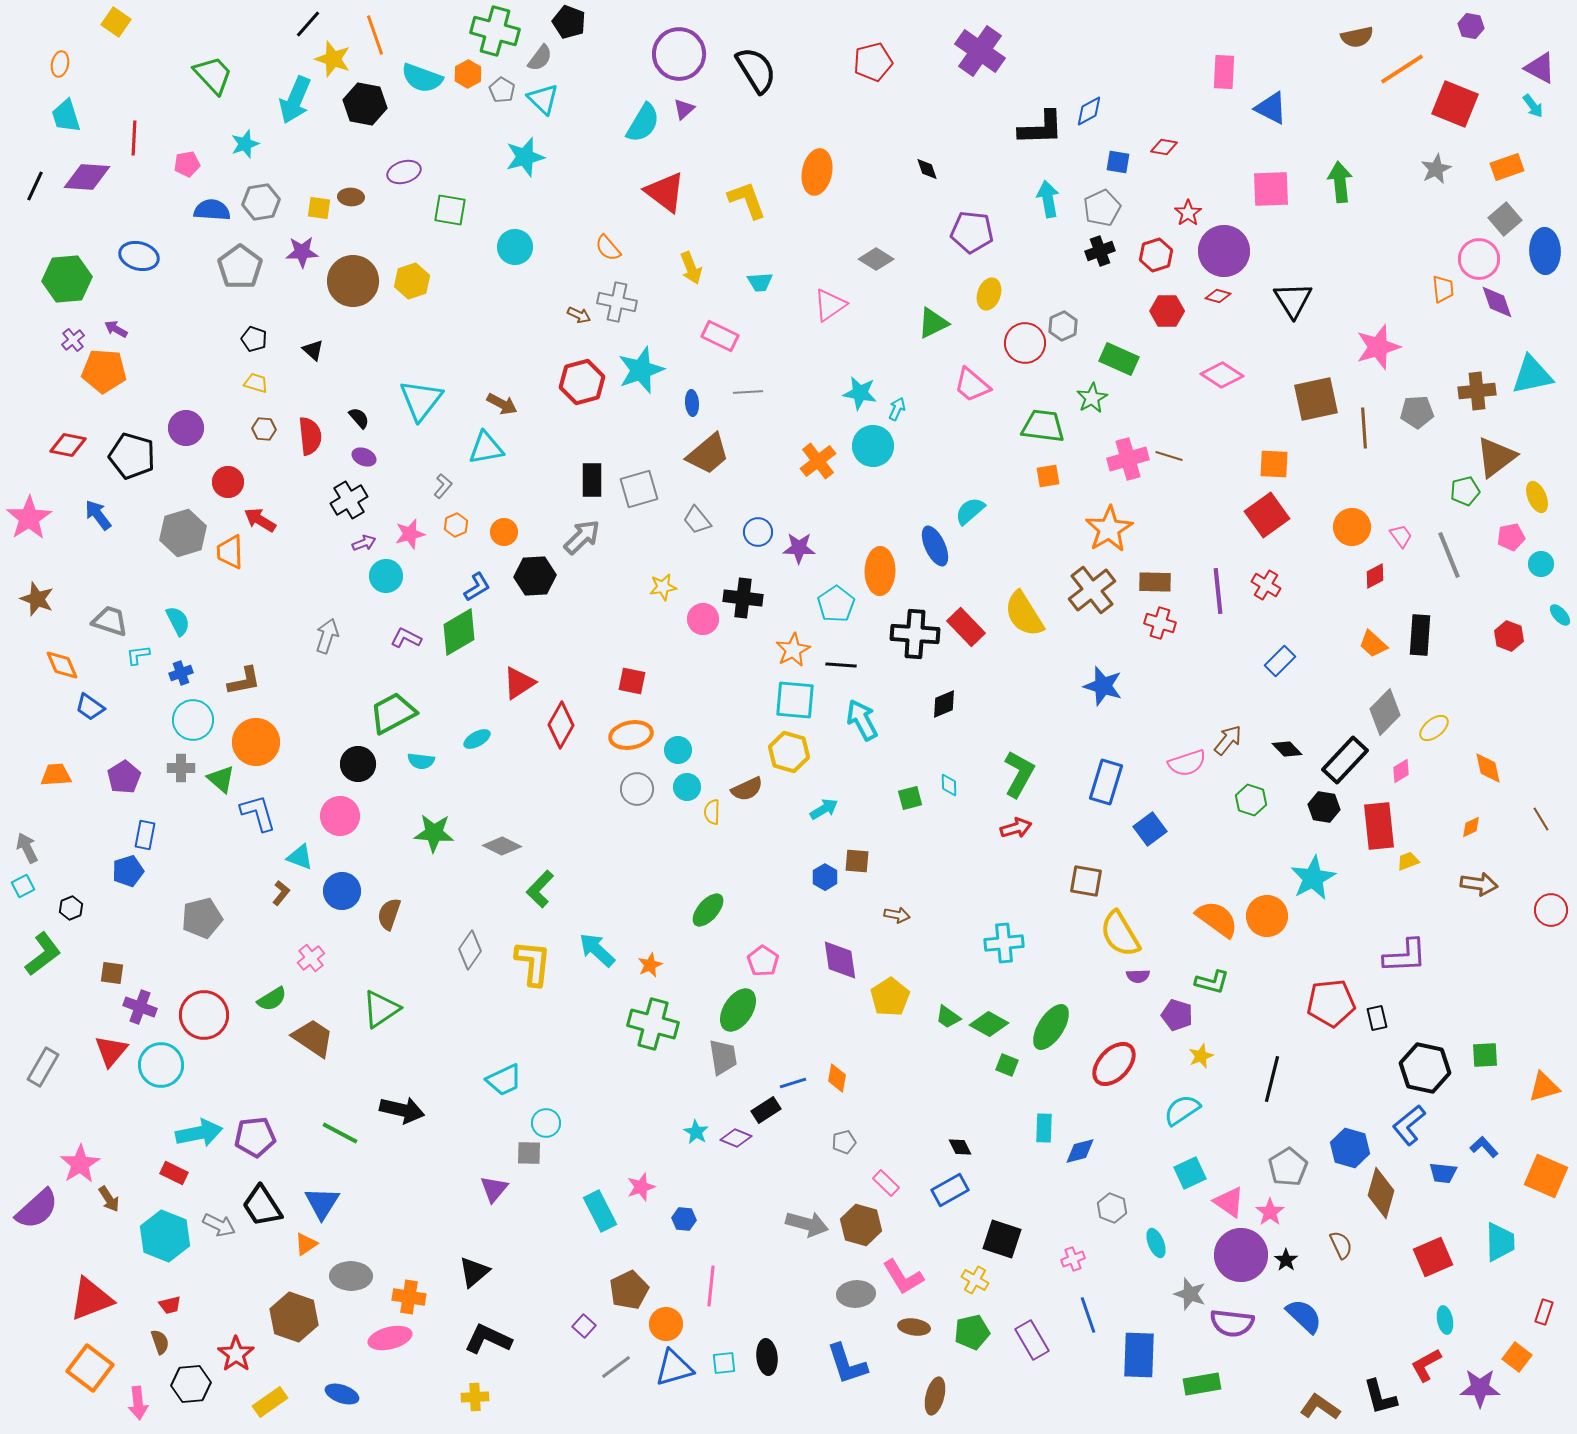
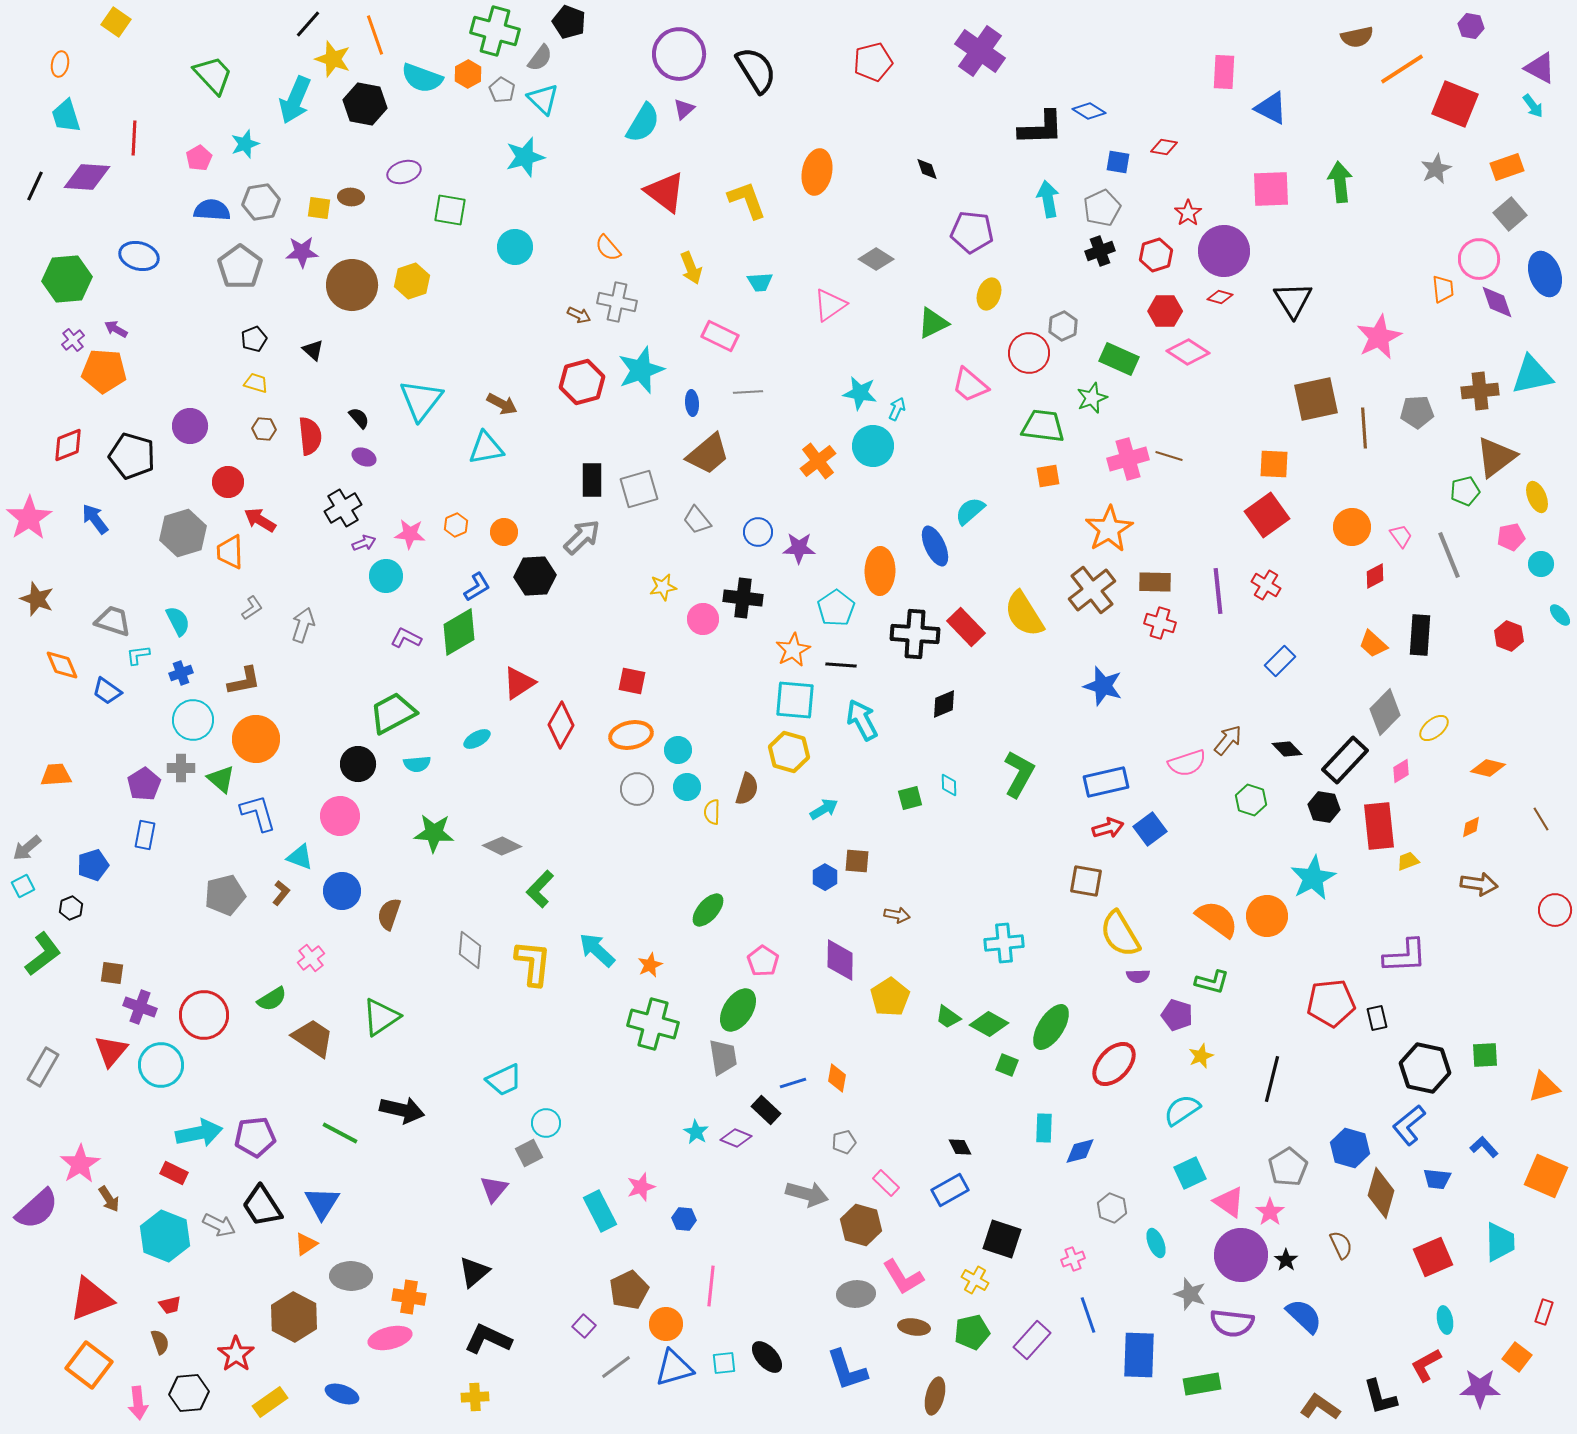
blue diamond at (1089, 111): rotated 60 degrees clockwise
pink pentagon at (187, 164): moved 12 px right, 6 px up; rotated 20 degrees counterclockwise
gray square at (1505, 219): moved 5 px right, 5 px up
blue ellipse at (1545, 251): moved 23 px down; rotated 18 degrees counterclockwise
brown circle at (353, 281): moved 1 px left, 4 px down
red diamond at (1218, 296): moved 2 px right, 1 px down
red hexagon at (1167, 311): moved 2 px left
black pentagon at (254, 339): rotated 30 degrees clockwise
red circle at (1025, 343): moved 4 px right, 10 px down
pink star at (1378, 347): moved 1 px right, 10 px up; rotated 9 degrees counterclockwise
pink diamond at (1222, 375): moved 34 px left, 23 px up
pink trapezoid at (972, 385): moved 2 px left
brown cross at (1477, 391): moved 3 px right
green star at (1092, 398): rotated 8 degrees clockwise
purple circle at (186, 428): moved 4 px right, 2 px up
red diamond at (68, 445): rotated 33 degrees counterclockwise
gray L-shape at (443, 486): moved 191 px left, 122 px down; rotated 15 degrees clockwise
black cross at (349, 500): moved 6 px left, 8 px down
blue arrow at (98, 515): moved 3 px left, 4 px down
pink star at (410, 534): rotated 20 degrees clockwise
cyan pentagon at (836, 604): moved 4 px down
gray trapezoid at (110, 621): moved 3 px right
gray arrow at (327, 636): moved 24 px left, 11 px up
blue trapezoid at (90, 707): moved 17 px right, 16 px up
orange circle at (256, 742): moved 3 px up
cyan semicircle at (421, 761): moved 4 px left, 3 px down; rotated 12 degrees counterclockwise
orange diamond at (1488, 768): rotated 64 degrees counterclockwise
purple pentagon at (124, 777): moved 20 px right, 7 px down
blue rectangle at (1106, 782): rotated 60 degrees clockwise
brown semicircle at (747, 789): rotated 48 degrees counterclockwise
red arrow at (1016, 828): moved 92 px right
gray arrow at (27, 848): rotated 104 degrees counterclockwise
blue pentagon at (128, 871): moved 35 px left, 6 px up
red circle at (1551, 910): moved 4 px right
gray pentagon at (202, 918): moved 23 px right, 23 px up
gray diamond at (470, 950): rotated 30 degrees counterclockwise
purple diamond at (840, 960): rotated 9 degrees clockwise
green triangle at (381, 1009): moved 8 px down
black rectangle at (766, 1110): rotated 76 degrees clockwise
gray square at (529, 1153): rotated 28 degrees counterclockwise
blue trapezoid at (1443, 1173): moved 6 px left, 6 px down
gray arrow at (807, 1224): moved 30 px up
brown hexagon at (294, 1317): rotated 9 degrees clockwise
purple rectangle at (1032, 1340): rotated 72 degrees clockwise
black ellipse at (767, 1357): rotated 36 degrees counterclockwise
blue L-shape at (847, 1364): moved 6 px down
orange square at (90, 1368): moved 1 px left, 3 px up
black hexagon at (191, 1384): moved 2 px left, 9 px down
